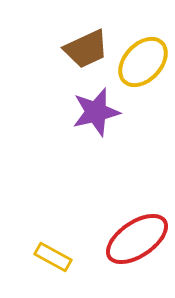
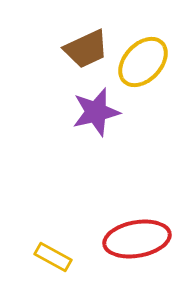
red ellipse: rotated 24 degrees clockwise
